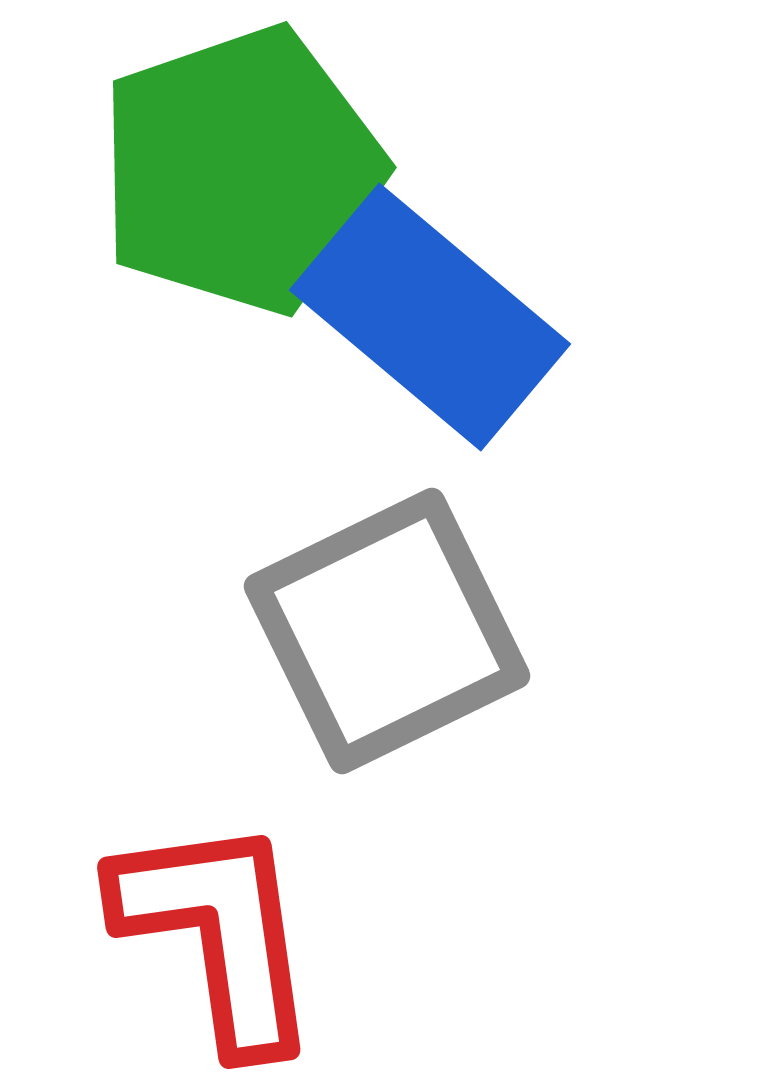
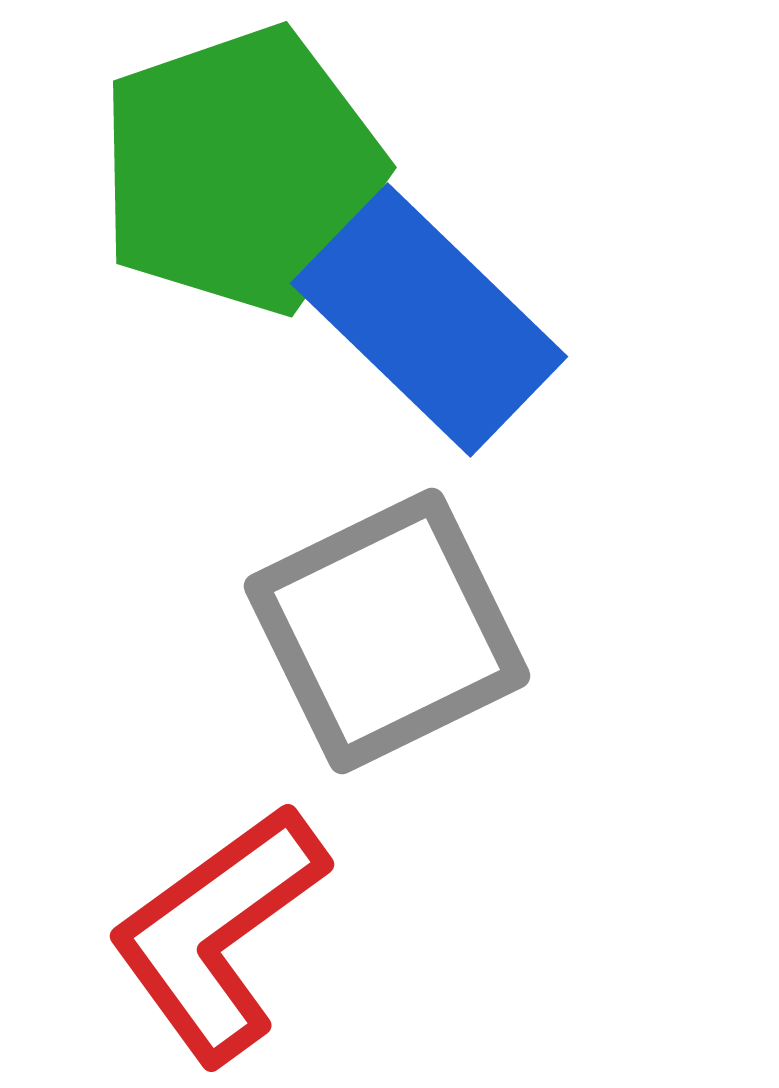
blue rectangle: moved 1 px left, 3 px down; rotated 4 degrees clockwise
red L-shape: rotated 118 degrees counterclockwise
